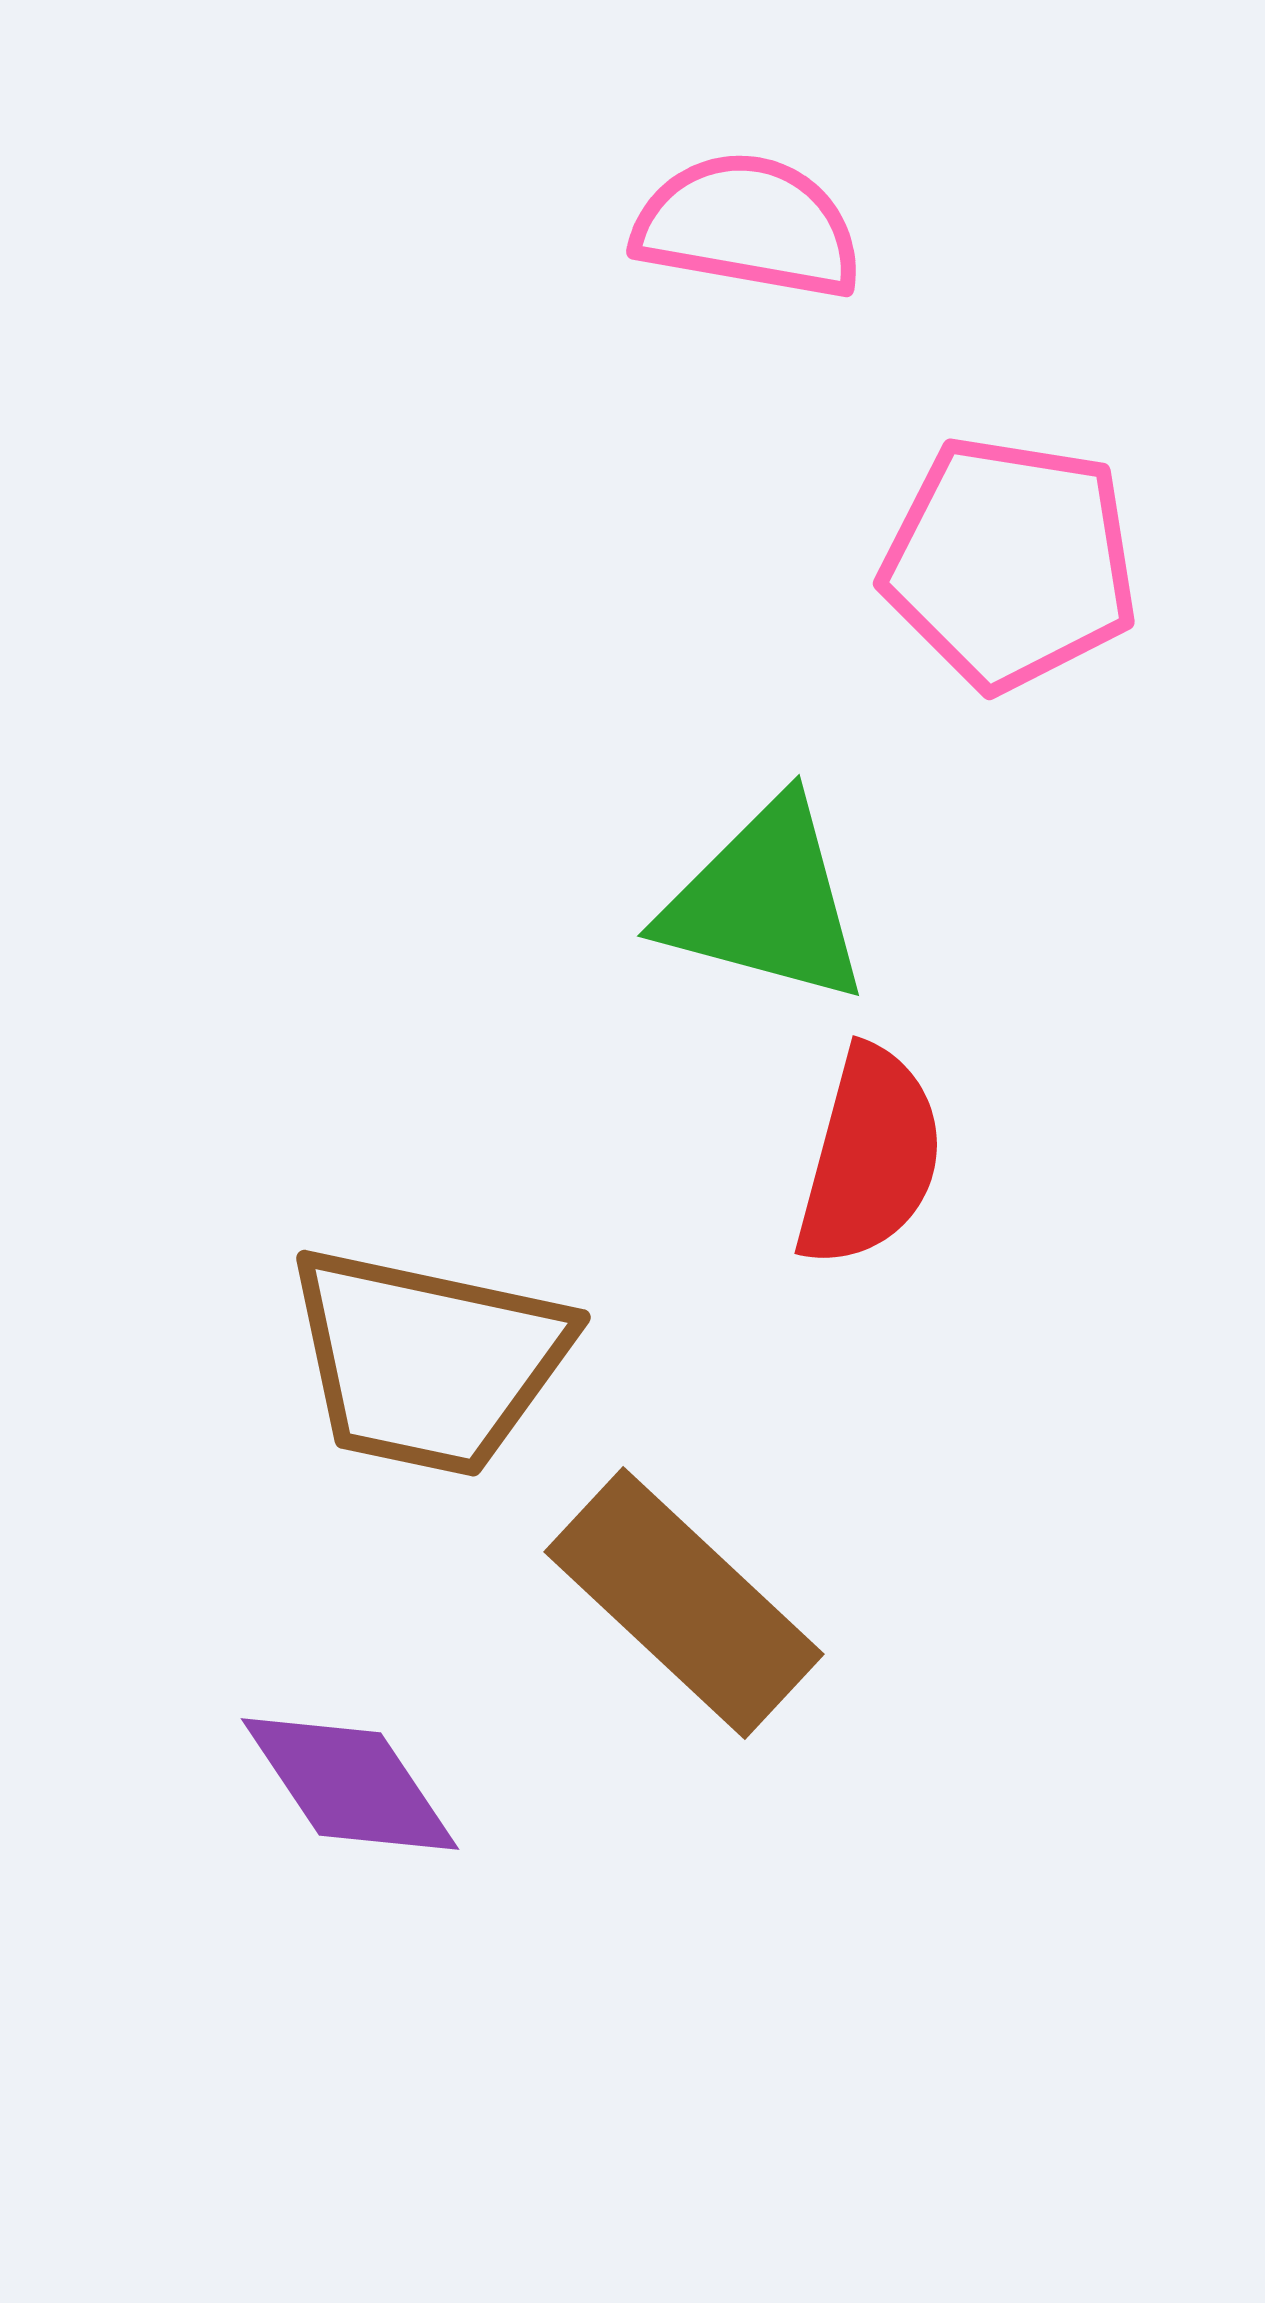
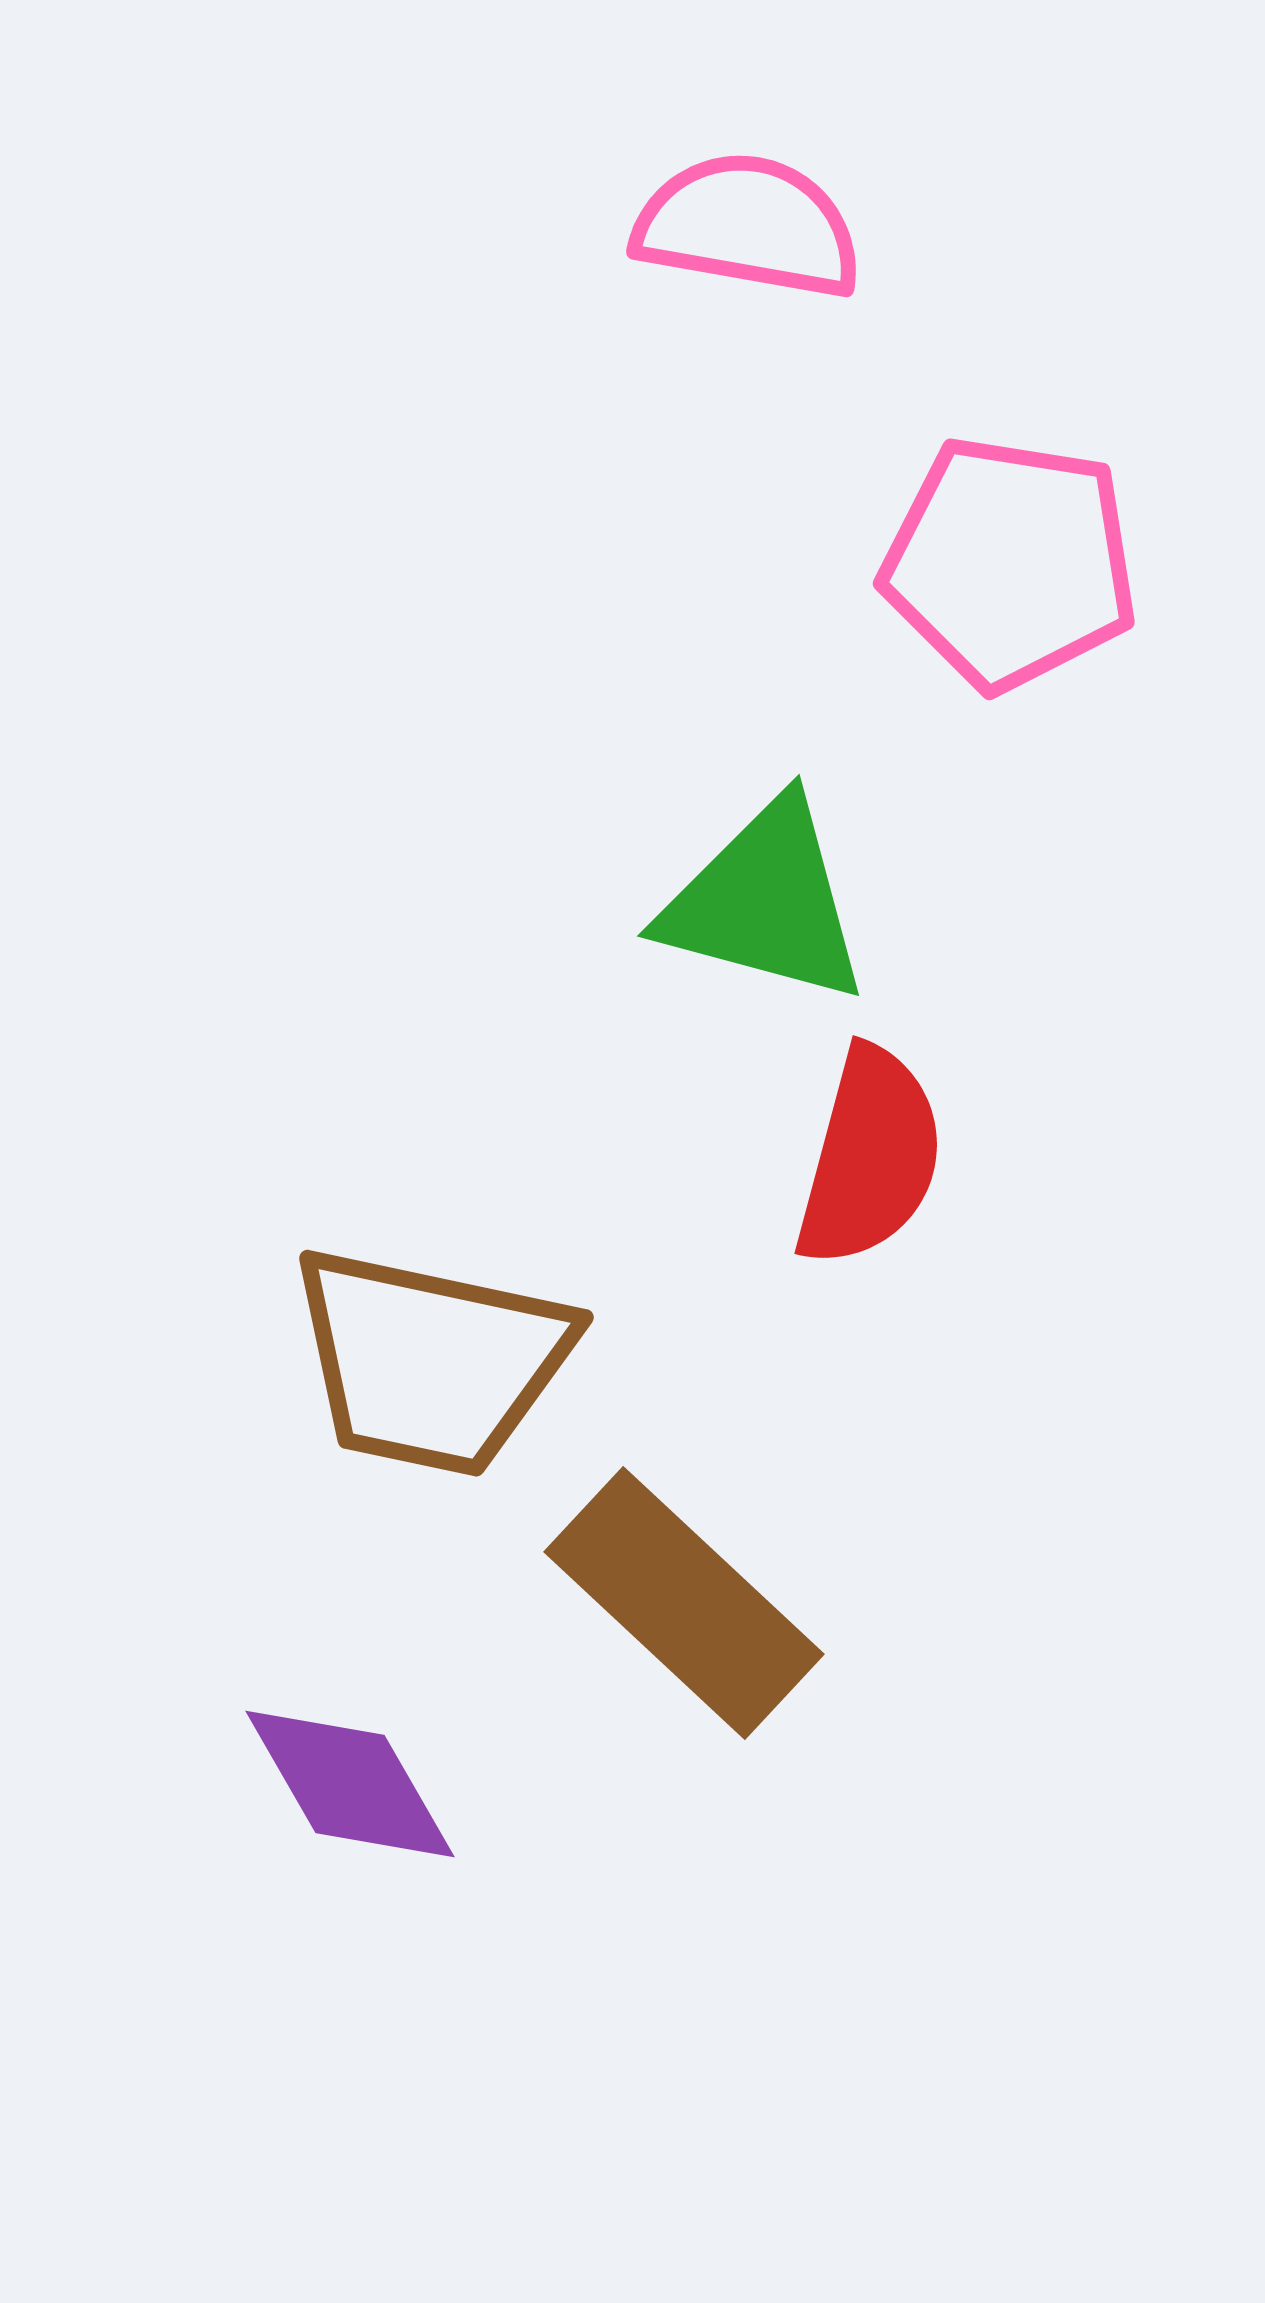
brown trapezoid: moved 3 px right
purple diamond: rotated 4 degrees clockwise
